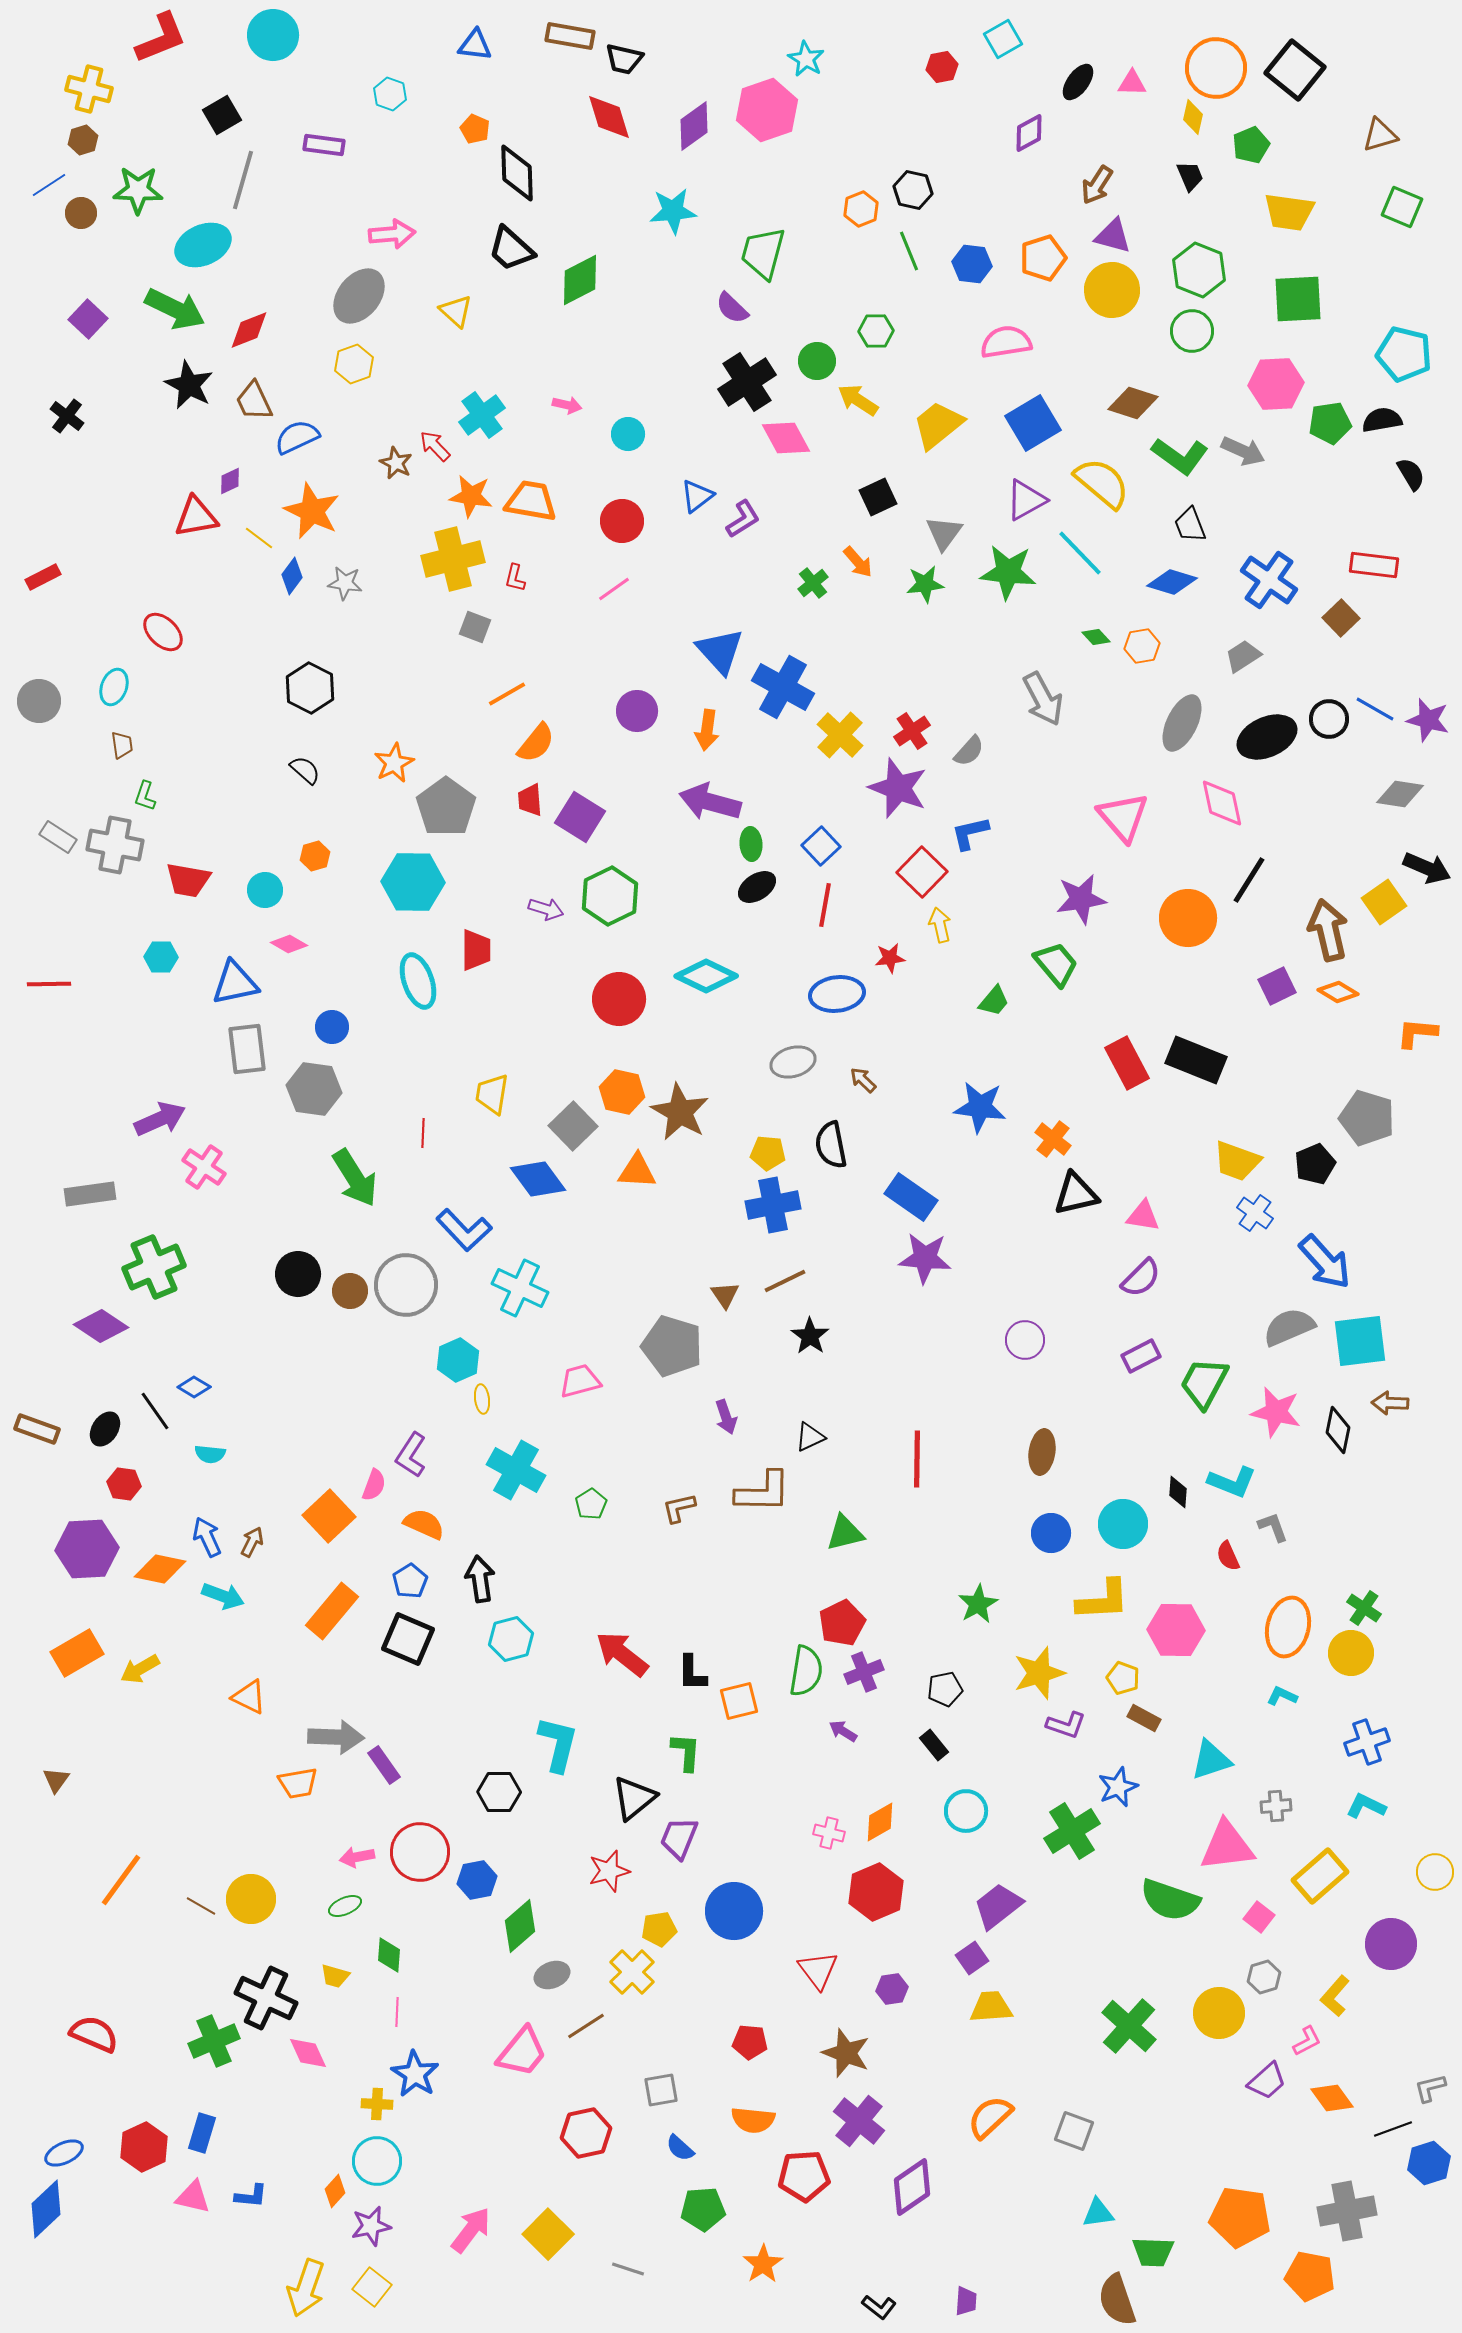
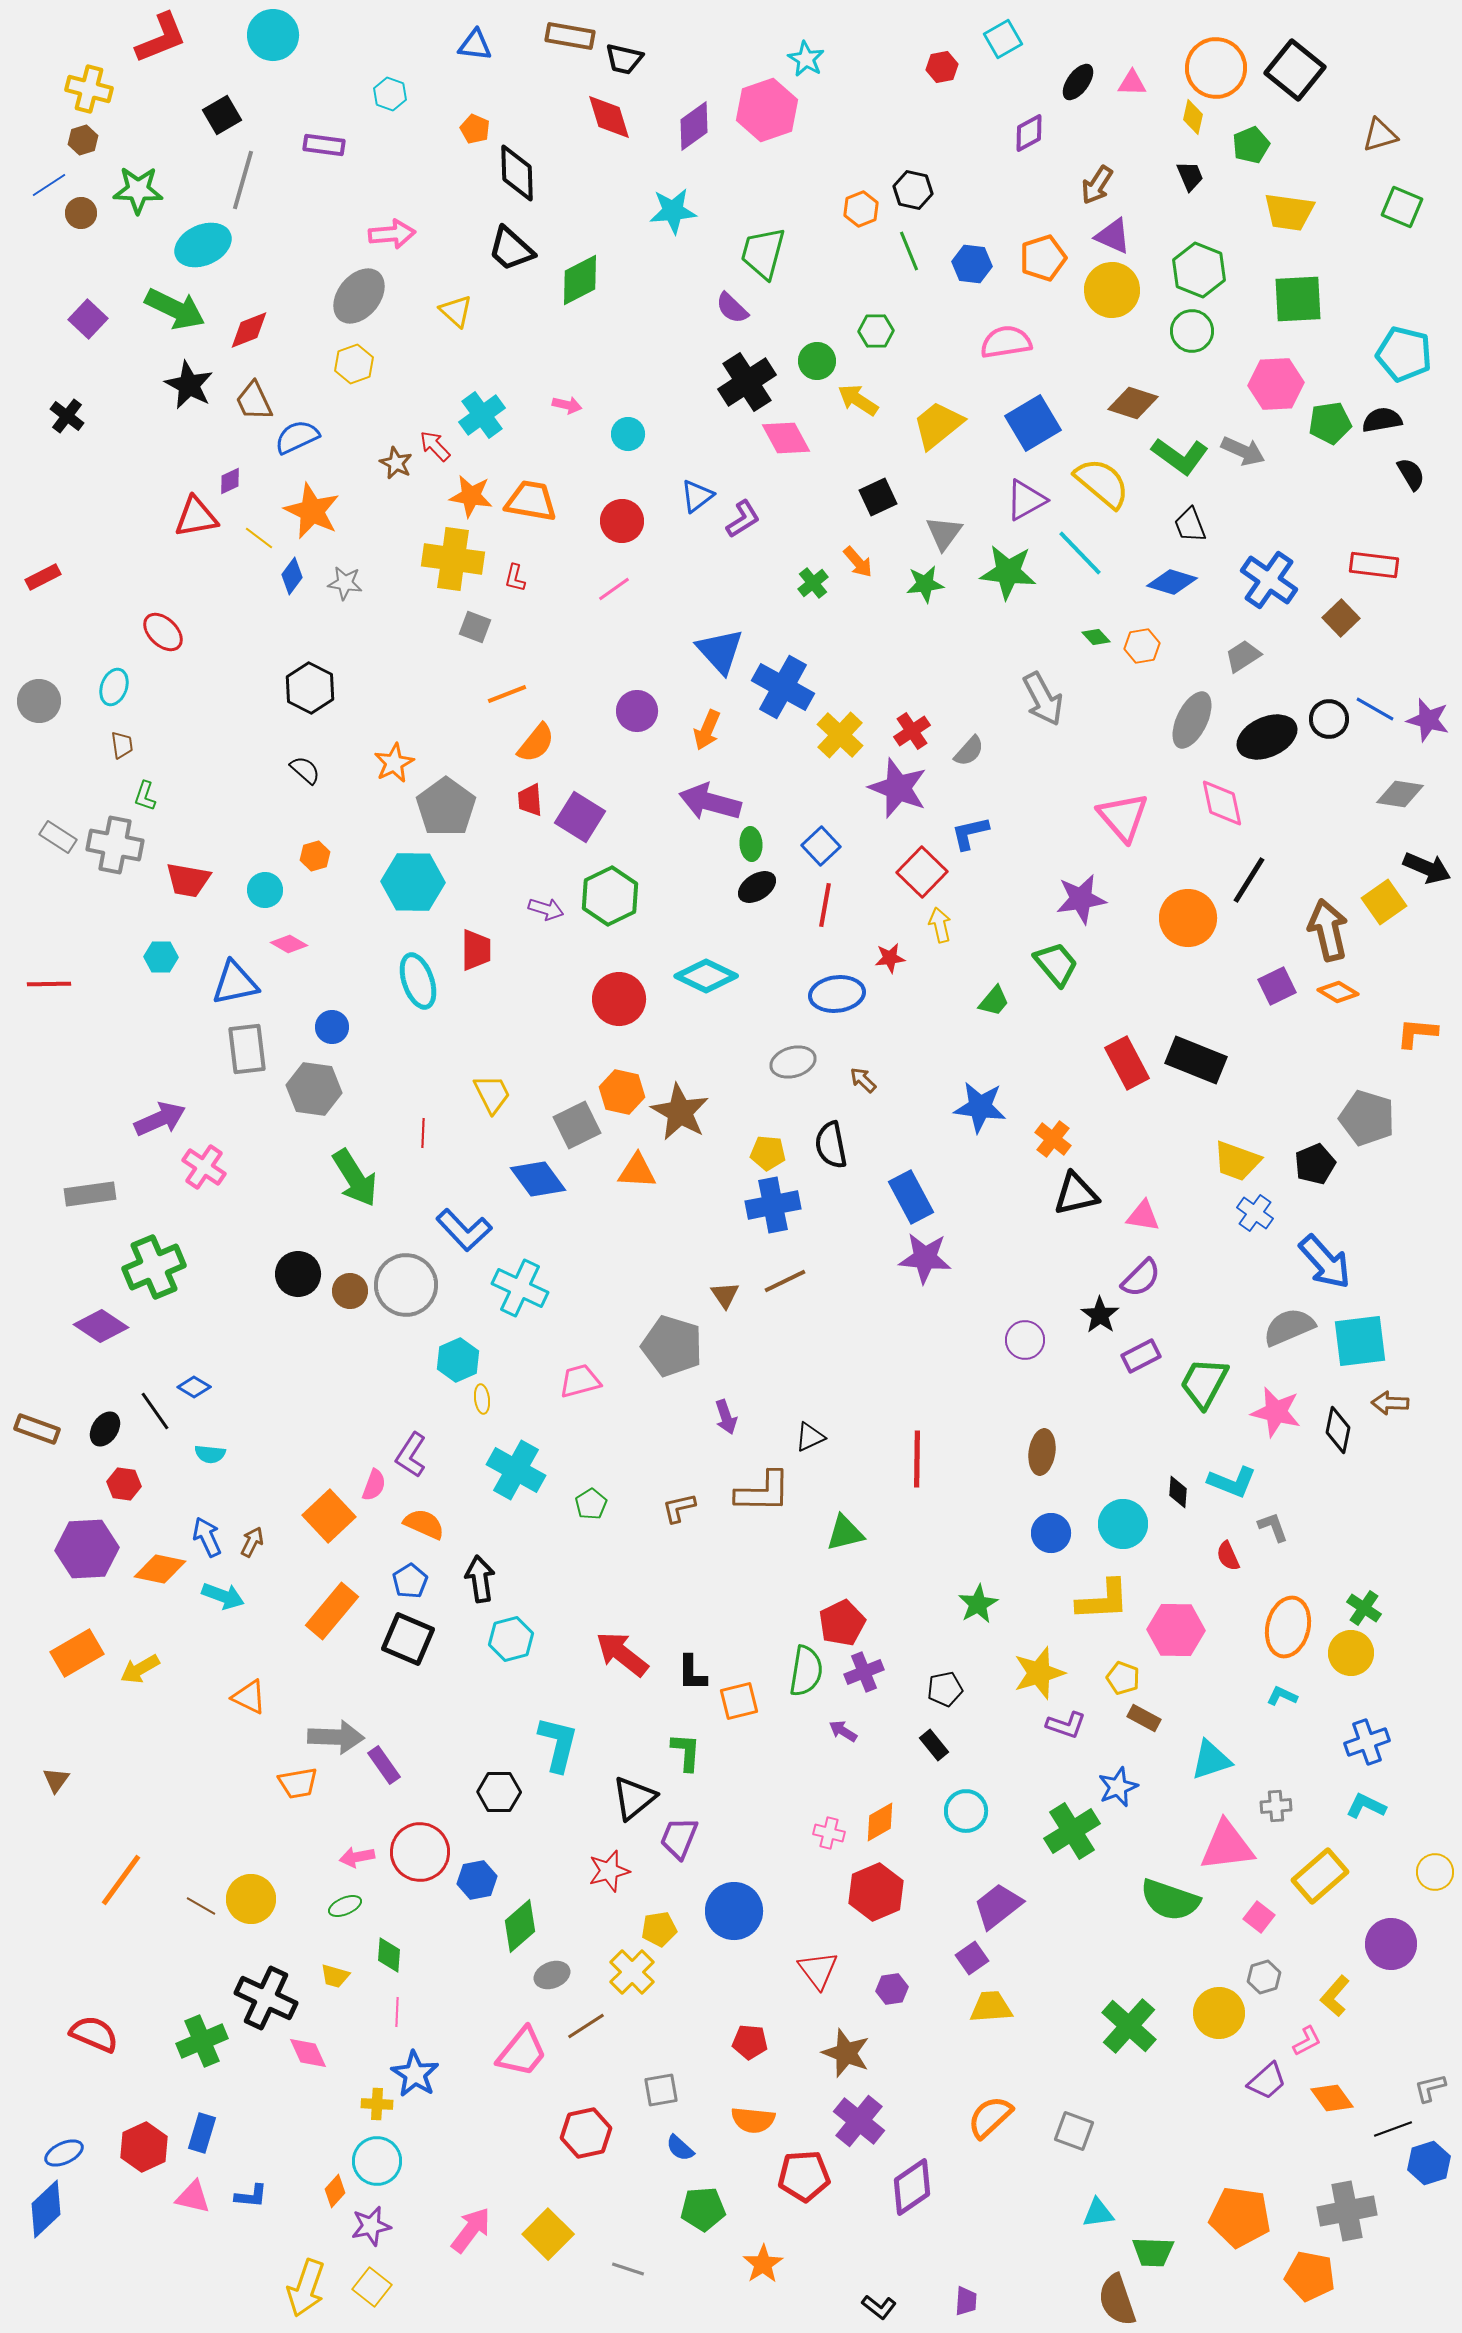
purple triangle at (1113, 236): rotated 9 degrees clockwise
yellow cross at (453, 559): rotated 22 degrees clockwise
orange line at (507, 694): rotated 9 degrees clockwise
gray ellipse at (1182, 723): moved 10 px right, 3 px up
orange arrow at (707, 730): rotated 15 degrees clockwise
yellow trapezoid at (492, 1094): rotated 144 degrees clockwise
gray square at (573, 1126): moved 4 px right, 1 px up; rotated 18 degrees clockwise
blue rectangle at (911, 1197): rotated 27 degrees clockwise
black star at (810, 1336): moved 290 px right, 21 px up
green cross at (214, 2041): moved 12 px left
